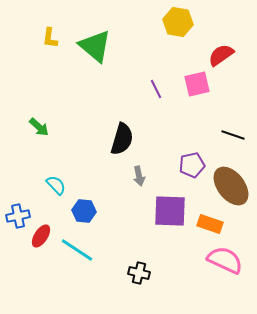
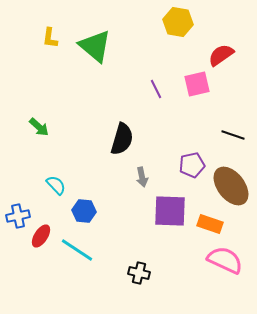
gray arrow: moved 3 px right, 1 px down
